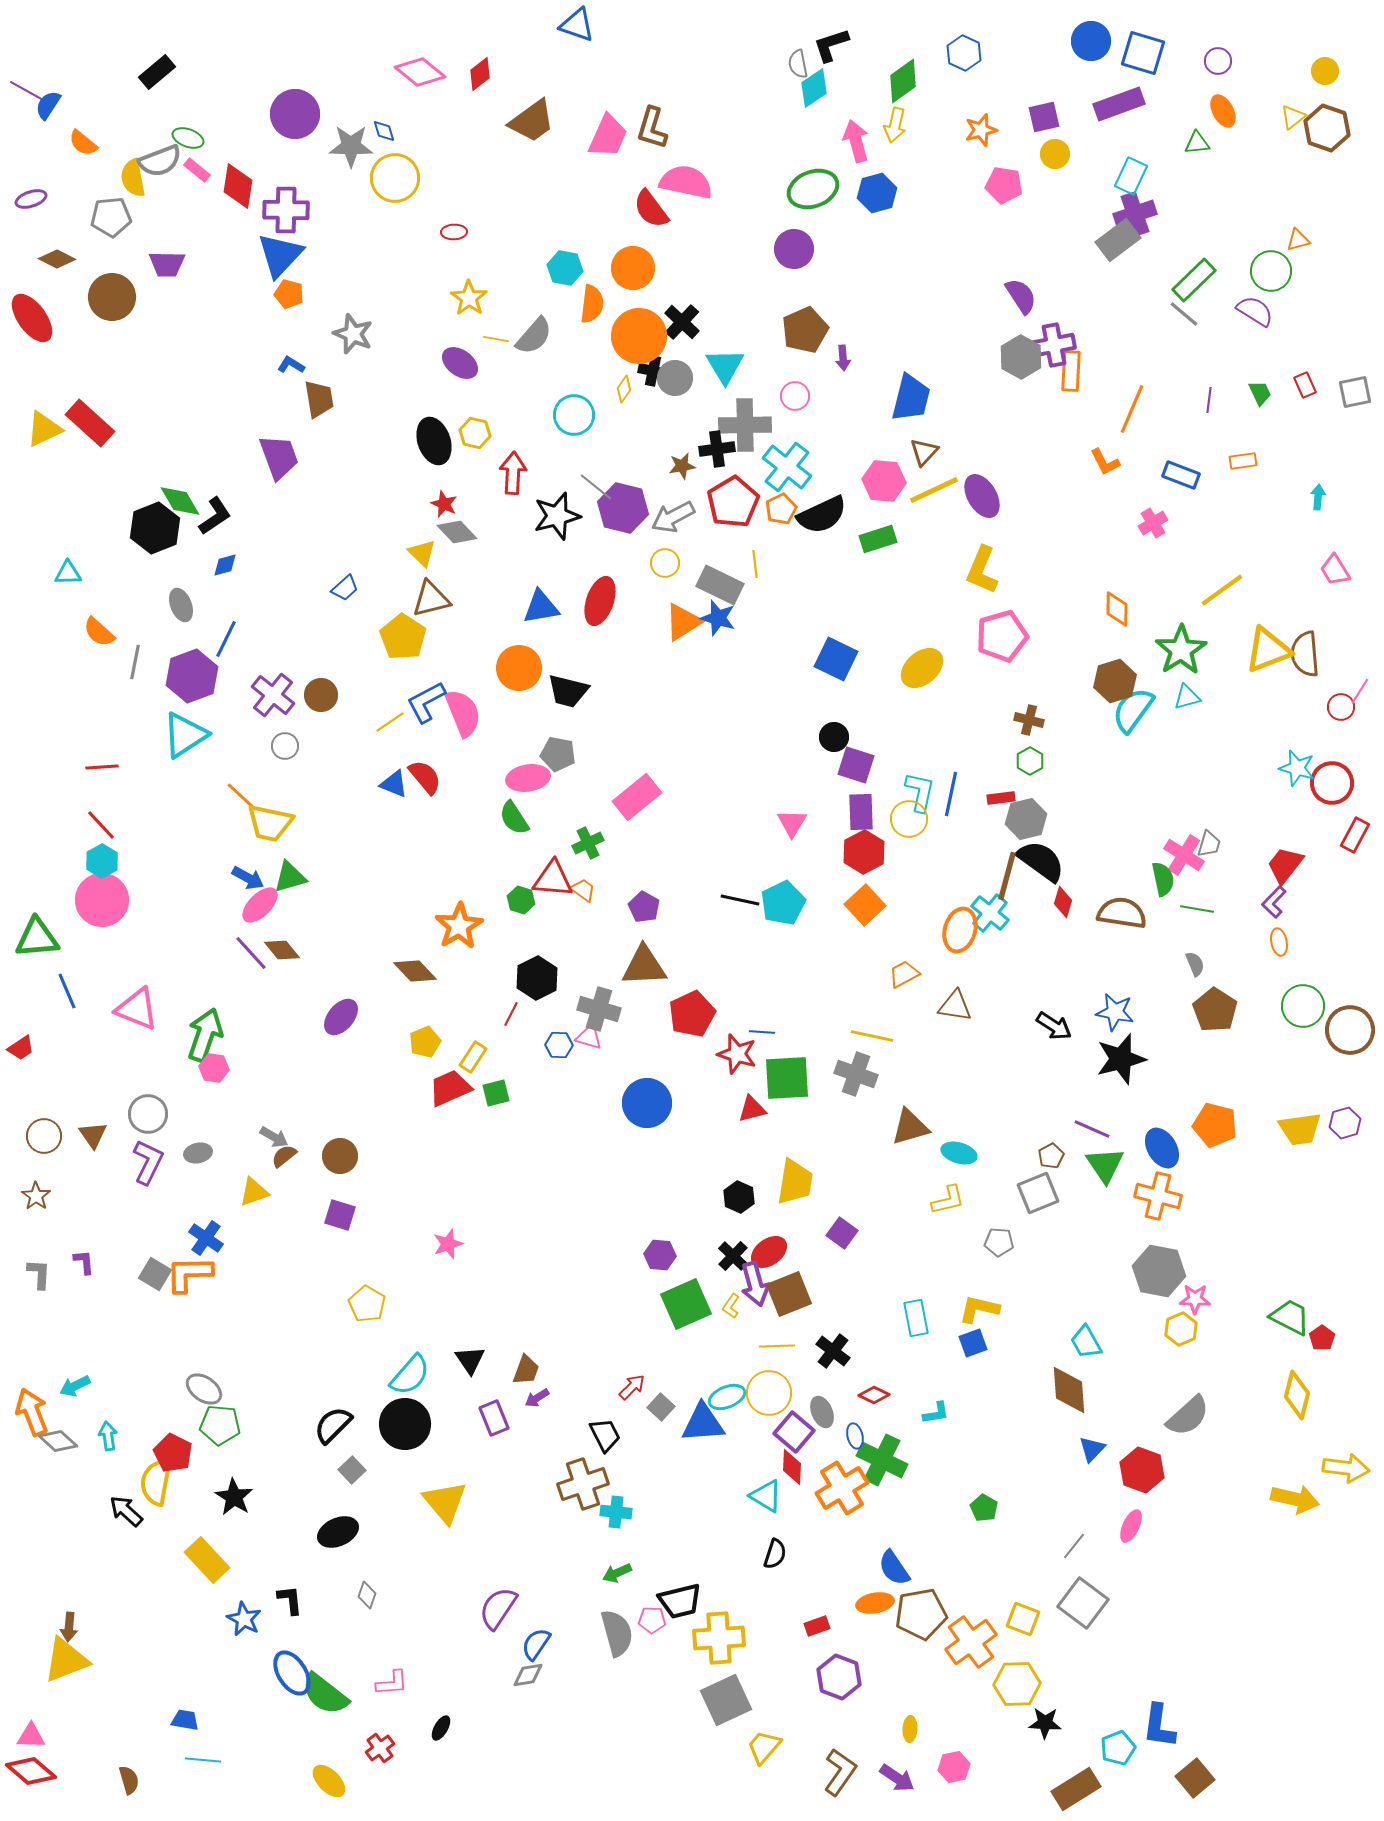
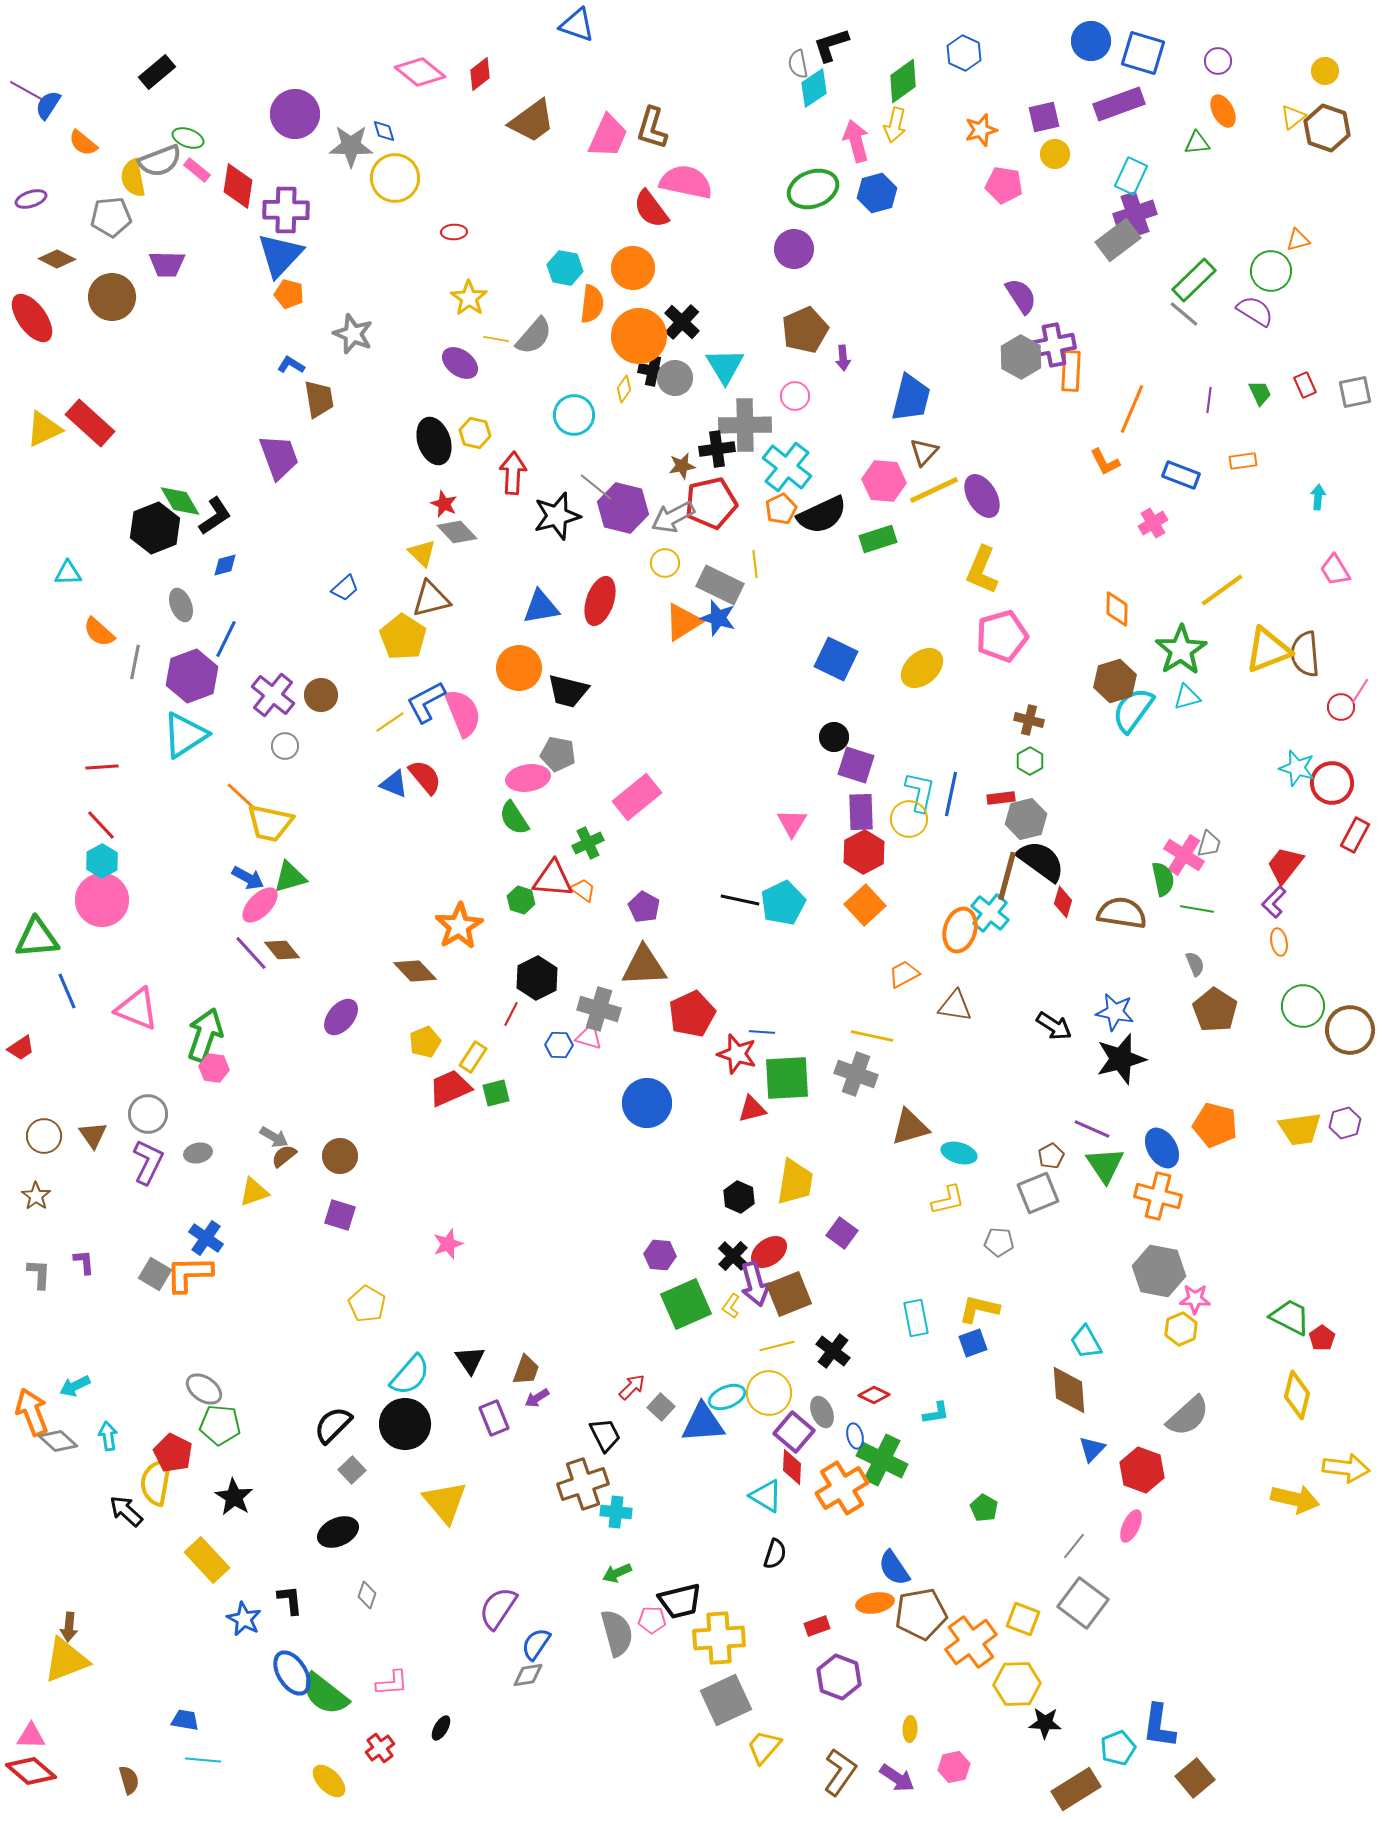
red pentagon at (733, 502): moved 22 px left, 1 px down; rotated 18 degrees clockwise
yellow line at (777, 1346): rotated 12 degrees counterclockwise
